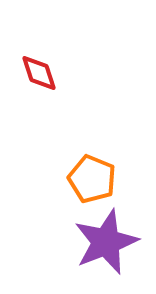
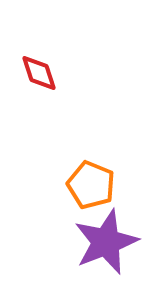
orange pentagon: moved 1 px left, 6 px down
